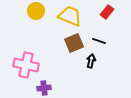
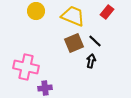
yellow trapezoid: moved 3 px right
black line: moved 4 px left; rotated 24 degrees clockwise
pink cross: moved 2 px down
purple cross: moved 1 px right
